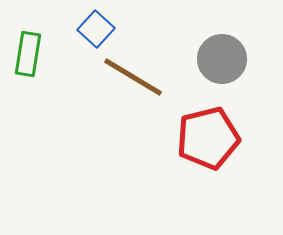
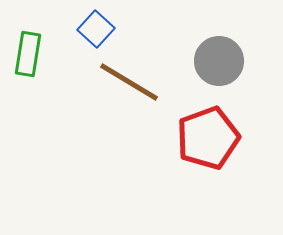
gray circle: moved 3 px left, 2 px down
brown line: moved 4 px left, 5 px down
red pentagon: rotated 6 degrees counterclockwise
